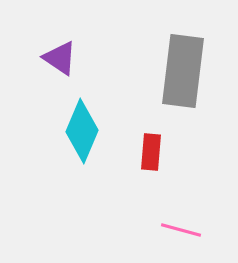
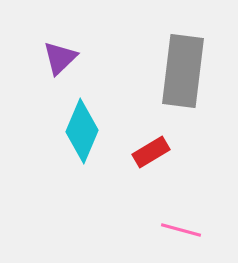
purple triangle: rotated 42 degrees clockwise
red rectangle: rotated 54 degrees clockwise
